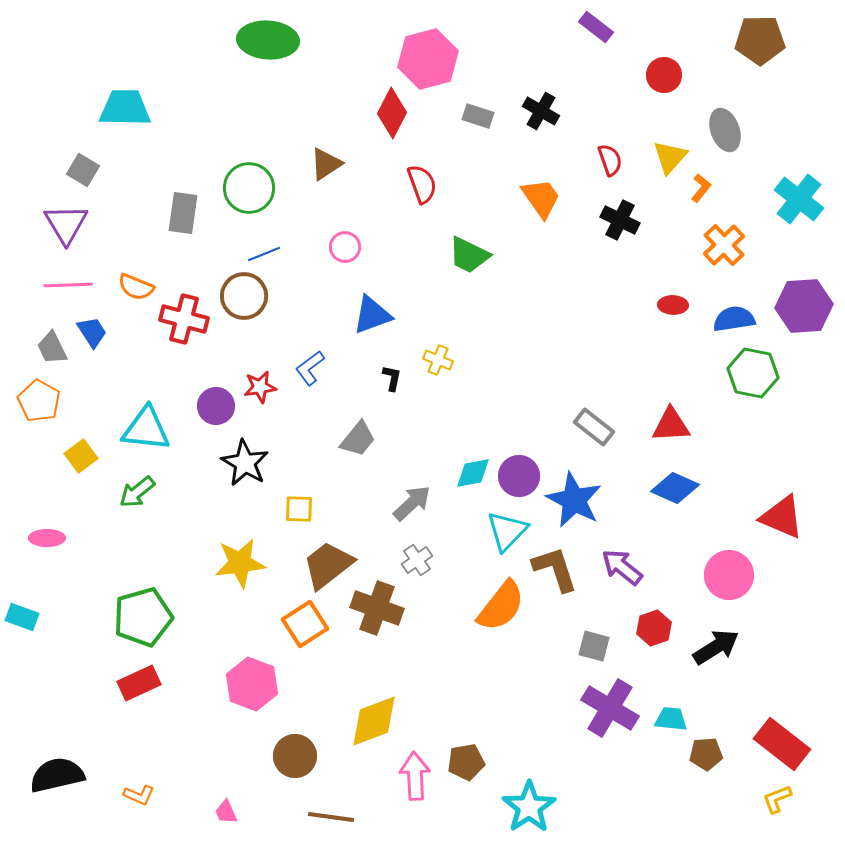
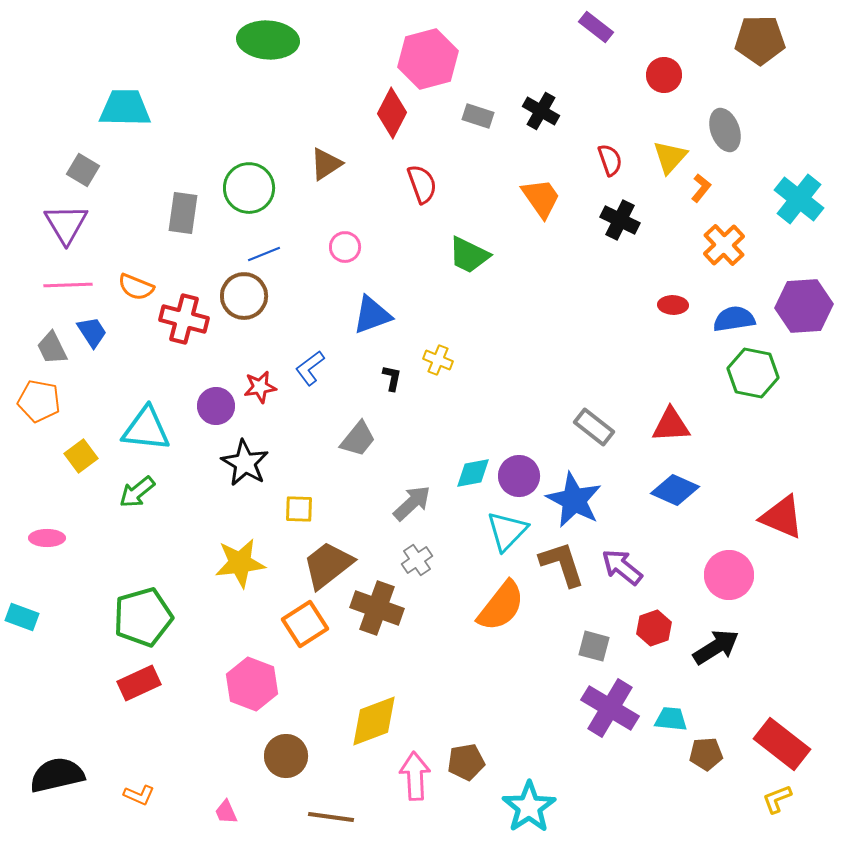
orange pentagon at (39, 401): rotated 18 degrees counterclockwise
blue diamond at (675, 488): moved 2 px down
brown L-shape at (555, 569): moved 7 px right, 5 px up
brown circle at (295, 756): moved 9 px left
